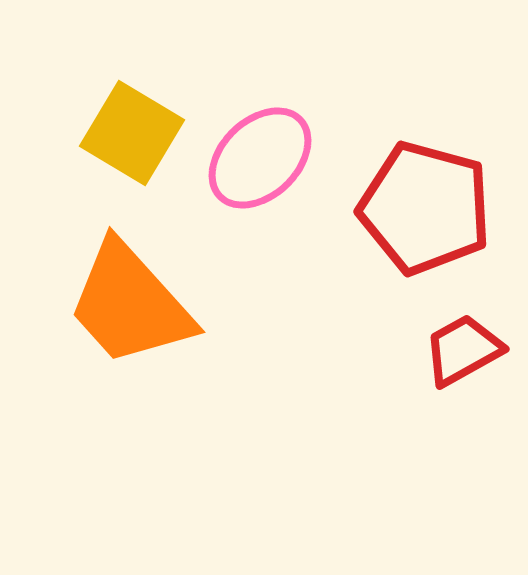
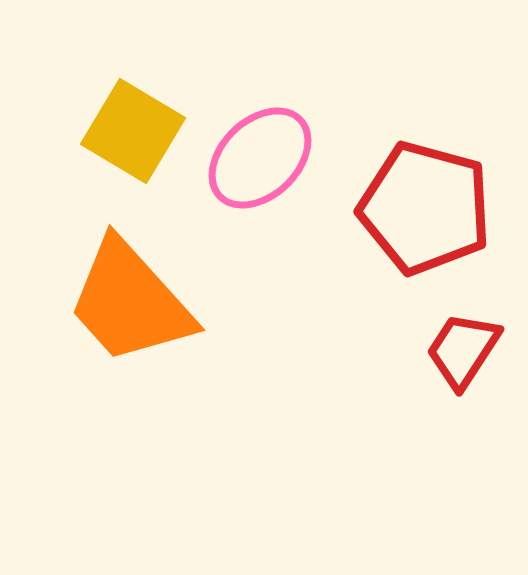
yellow square: moved 1 px right, 2 px up
orange trapezoid: moved 2 px up
red trapezoid: rotated 28 degrees counterclockwise
